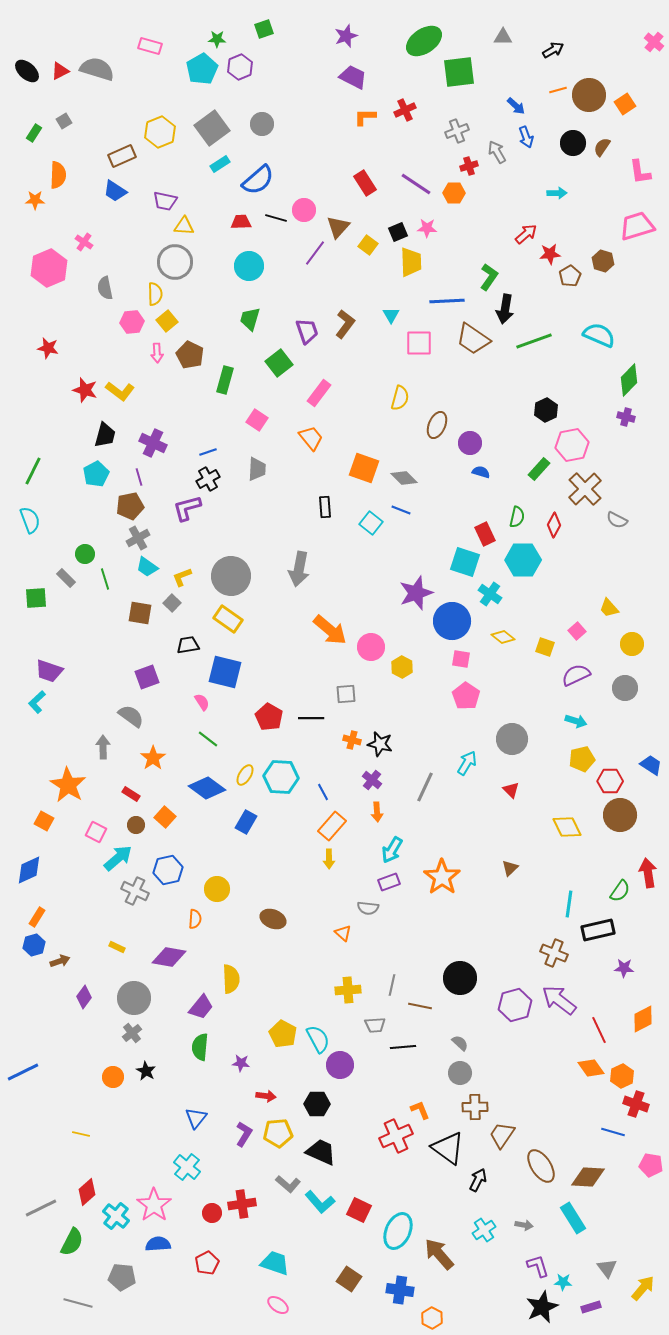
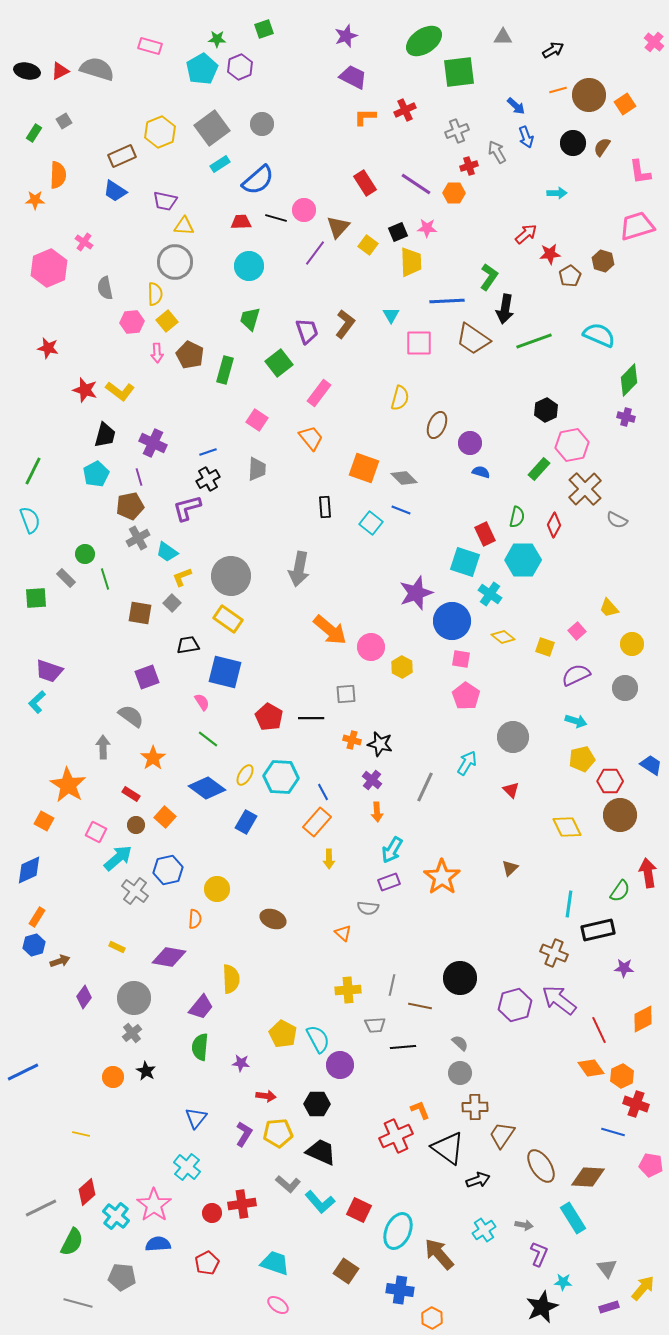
black ellipse at (27, 71): rotated 30 degrees counterclockwise
green rectangle at (225, 380): moved 10 px up
cyan trapezoid at (147, 567): moved 20 px right, 15 px up
gray circle at (512, 739): moved 1 px right, 2 px up
orange rectangle at (332, 826): moved 15 px left, 4 px up
gray cross at (135, 891): rotated 12 degrees clockwise
black arrow at (478, 1180): rotated 45 degrees clockwise
purple L-shape at (538, 1266): moved 1 px right, 12 px up; rotated 40 degrees clockwise
brown square at (349, 1279): moved 3 px left, 8 px up
purple rectangle at (591, 1307): moved 18 px right
